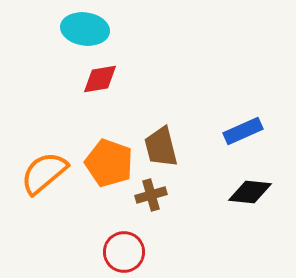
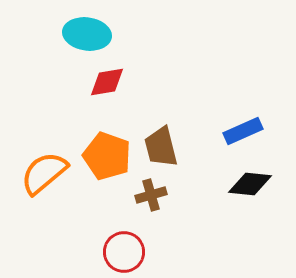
cyan ellipse: moved 2 px right, 5 px down
red diamond: moved 7 px right, 3 px down
orange pentagon: moved 2 px left, 7 px up
black diamond: moved 8 px up
